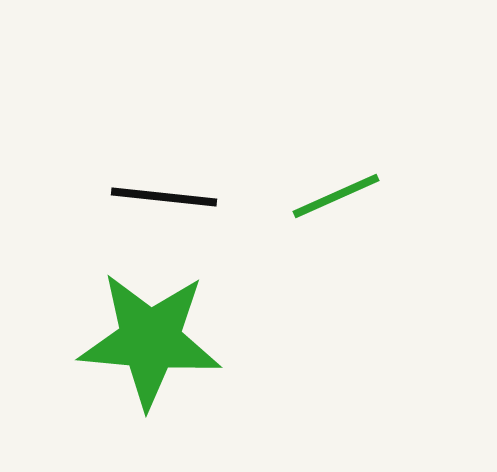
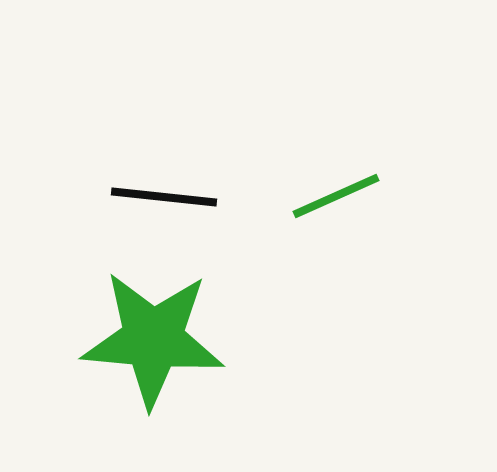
green star: moved 3 px right, 1 px up
